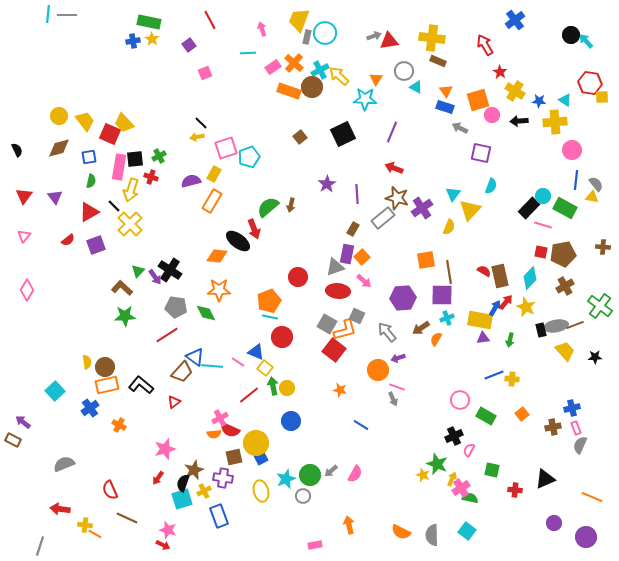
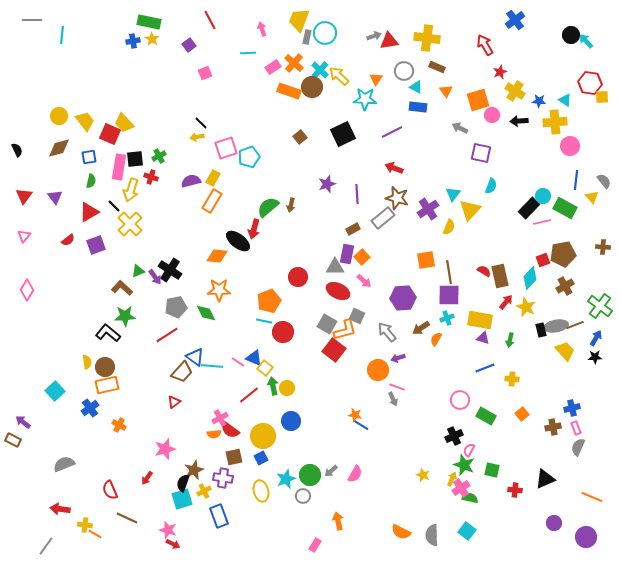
cyan line at (48, 14): moved 14 px right, 21 px down
gray line at (67, 15): moved 35 px left, 5 px down
yellow cross at (432, 38): moved 5 px left
brown rectangle at (438, 61): moved 1 px left, 6 px down
cyan cross at (320, 70): rotated 18 degrees counterclockwise
red star at (500, 72): rotated 16 degrees clockwise
blue rectangle at (445, 107): moved 27 px left; rotated 12 degrees counterclockwise
purple line at (392, 132): rotated 40 degrees clockwise
pink circle at (572, 150): moved 2 px left, 4 px up
yellow rectangle at (214, 174): moved 1 px left, 4 px down
purple star at (327, 184): rotated 12 degrees clockwise
gray semicircle at (596, 184): moved 8 px right, 3 px up
yellow triangle at (592, 197): rotated 40 degrees clockwise
purple cross at (422, 208): moved 6 px right, 1 px down
pink line at (543, 225): moved 1 px left, 3 px up; rotated 30 degrees counterclockwise
red arrow at (254, 229): rotated 36 degrees clockwise
brown rectangle at (353, 229): rotated 32 degrees clockwise
red square at (541, 252): moved 2 px right, 8 px down; rotated 32 degrees counterclockwise
gray triangle at (335, 267): rotated 18 degrees clockwise
green triangle at (138, 271): rotated 24 degrees clockwise
red ellipse at (338, 291): rotated 20 degrees clockwise
purple square at (442, 295): moved 7 px right
gray pentagon at (176, 307): rotated 20 degrees counterclockwise
blue arrow at (495, 308): moved 101 px right, 30 px down
cyan line at (270, 317): moved 6 px left, 4 px down
red circle at (282, 337): moved 1 px right, 5 px up
purple triangle at (483, 338): rotated 24 degrees clockwise
blue triangle at (256, 352): moved 2 px left, 6 px down
blue line at (494, 375): moved 9 px left, 7 px up
black L-shape at (141, 385): moved 33 px left, 52 px up
orange star at (340, 390): moved 15 px right, 25 px down
red semicircle at (230, 430): rotated 12 degrees clockwise
yellow circle at (256, 443): moved 7 px right, 7 px up
gray semicircle at (580, 445): moved 2 px left, 2 px down
green star at (437, 464): moved 27 px right, 1 px down
red arrow at (158, 478): moved 11 px left
orange arrow at (349, 525): moved 11 px left, 4 px up
red arrow at (163, 545): moved 10 px right, 1 px up
pink rectangle at (315, 545): rotated 48 degrees counterclockwise
gray line at (40, 546): moved 6 px right; rotated 18 degrees clockwise
